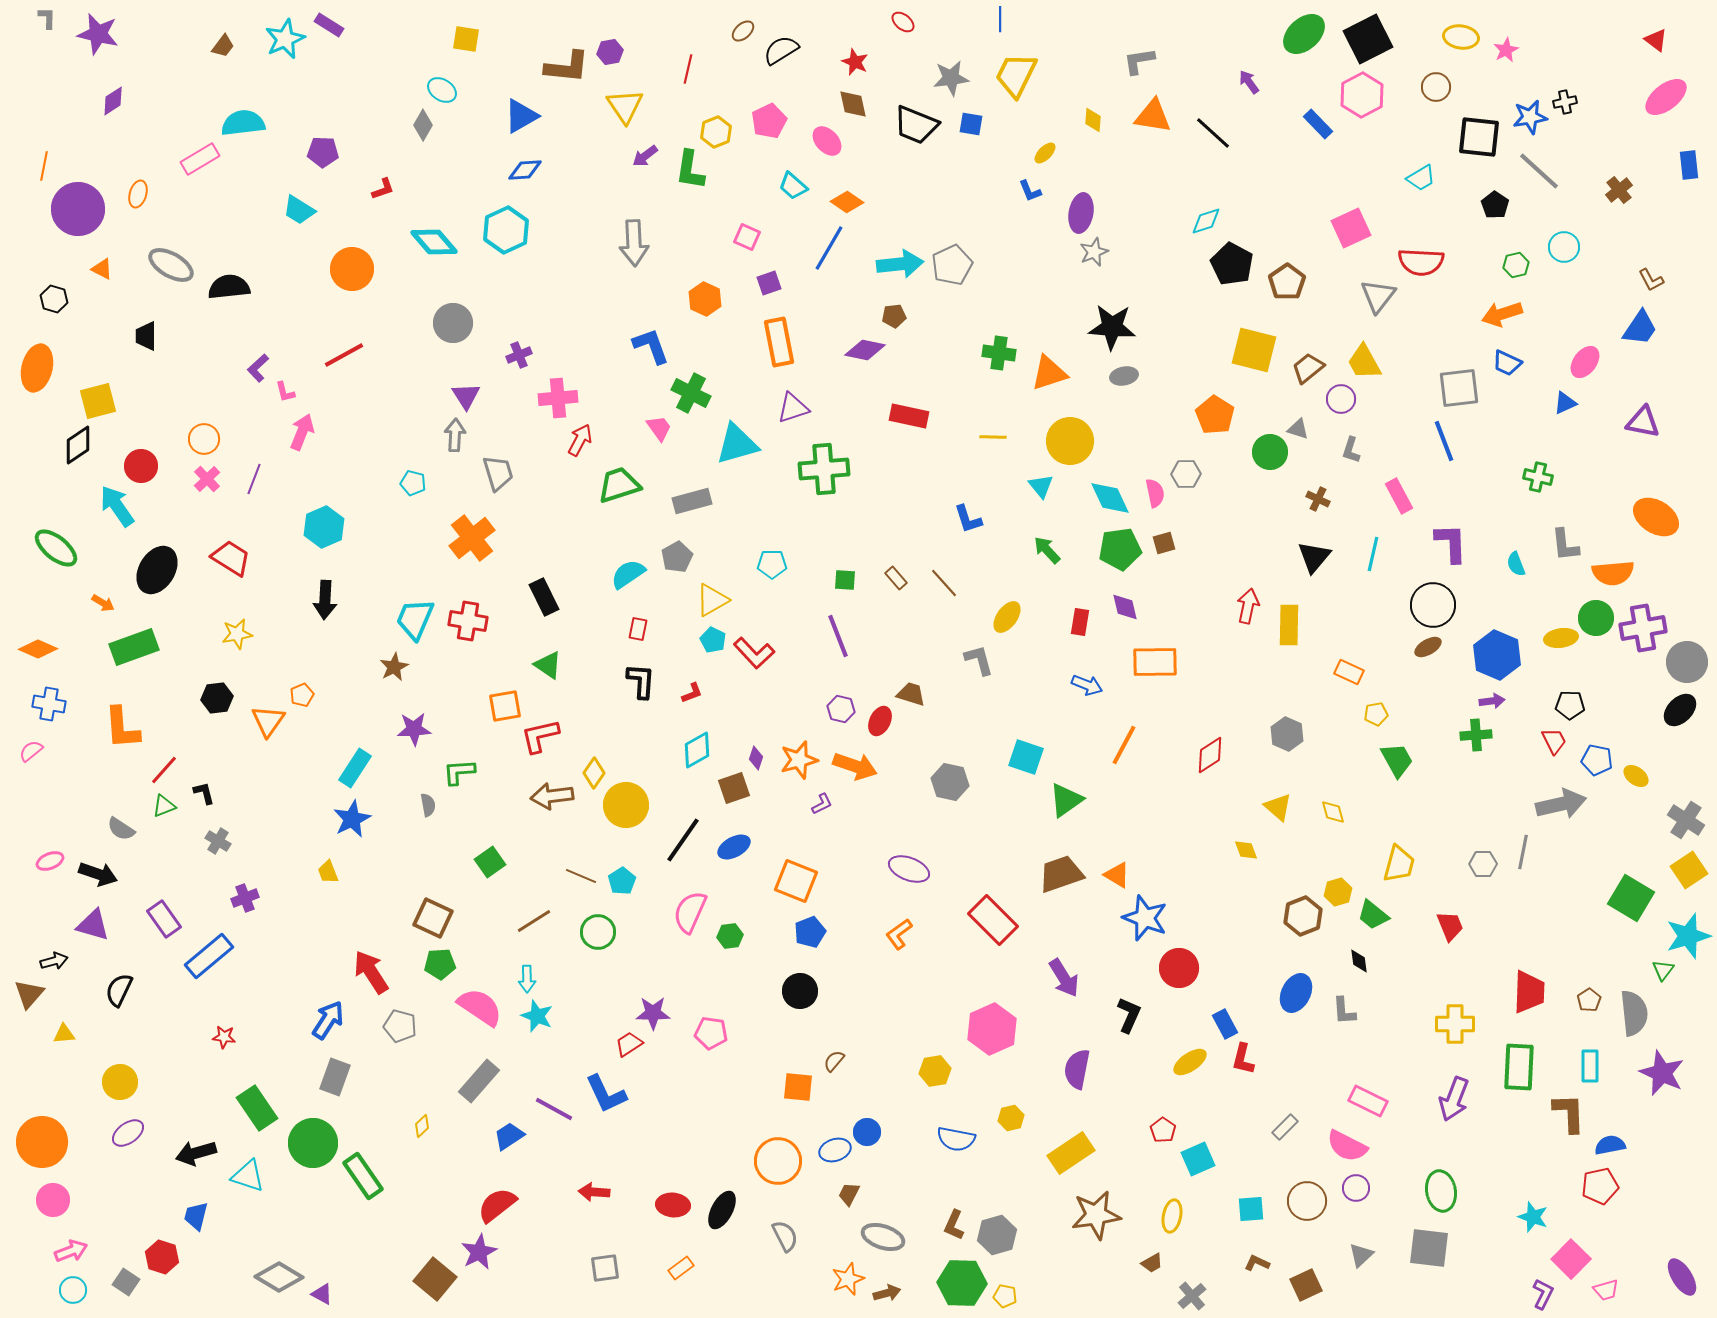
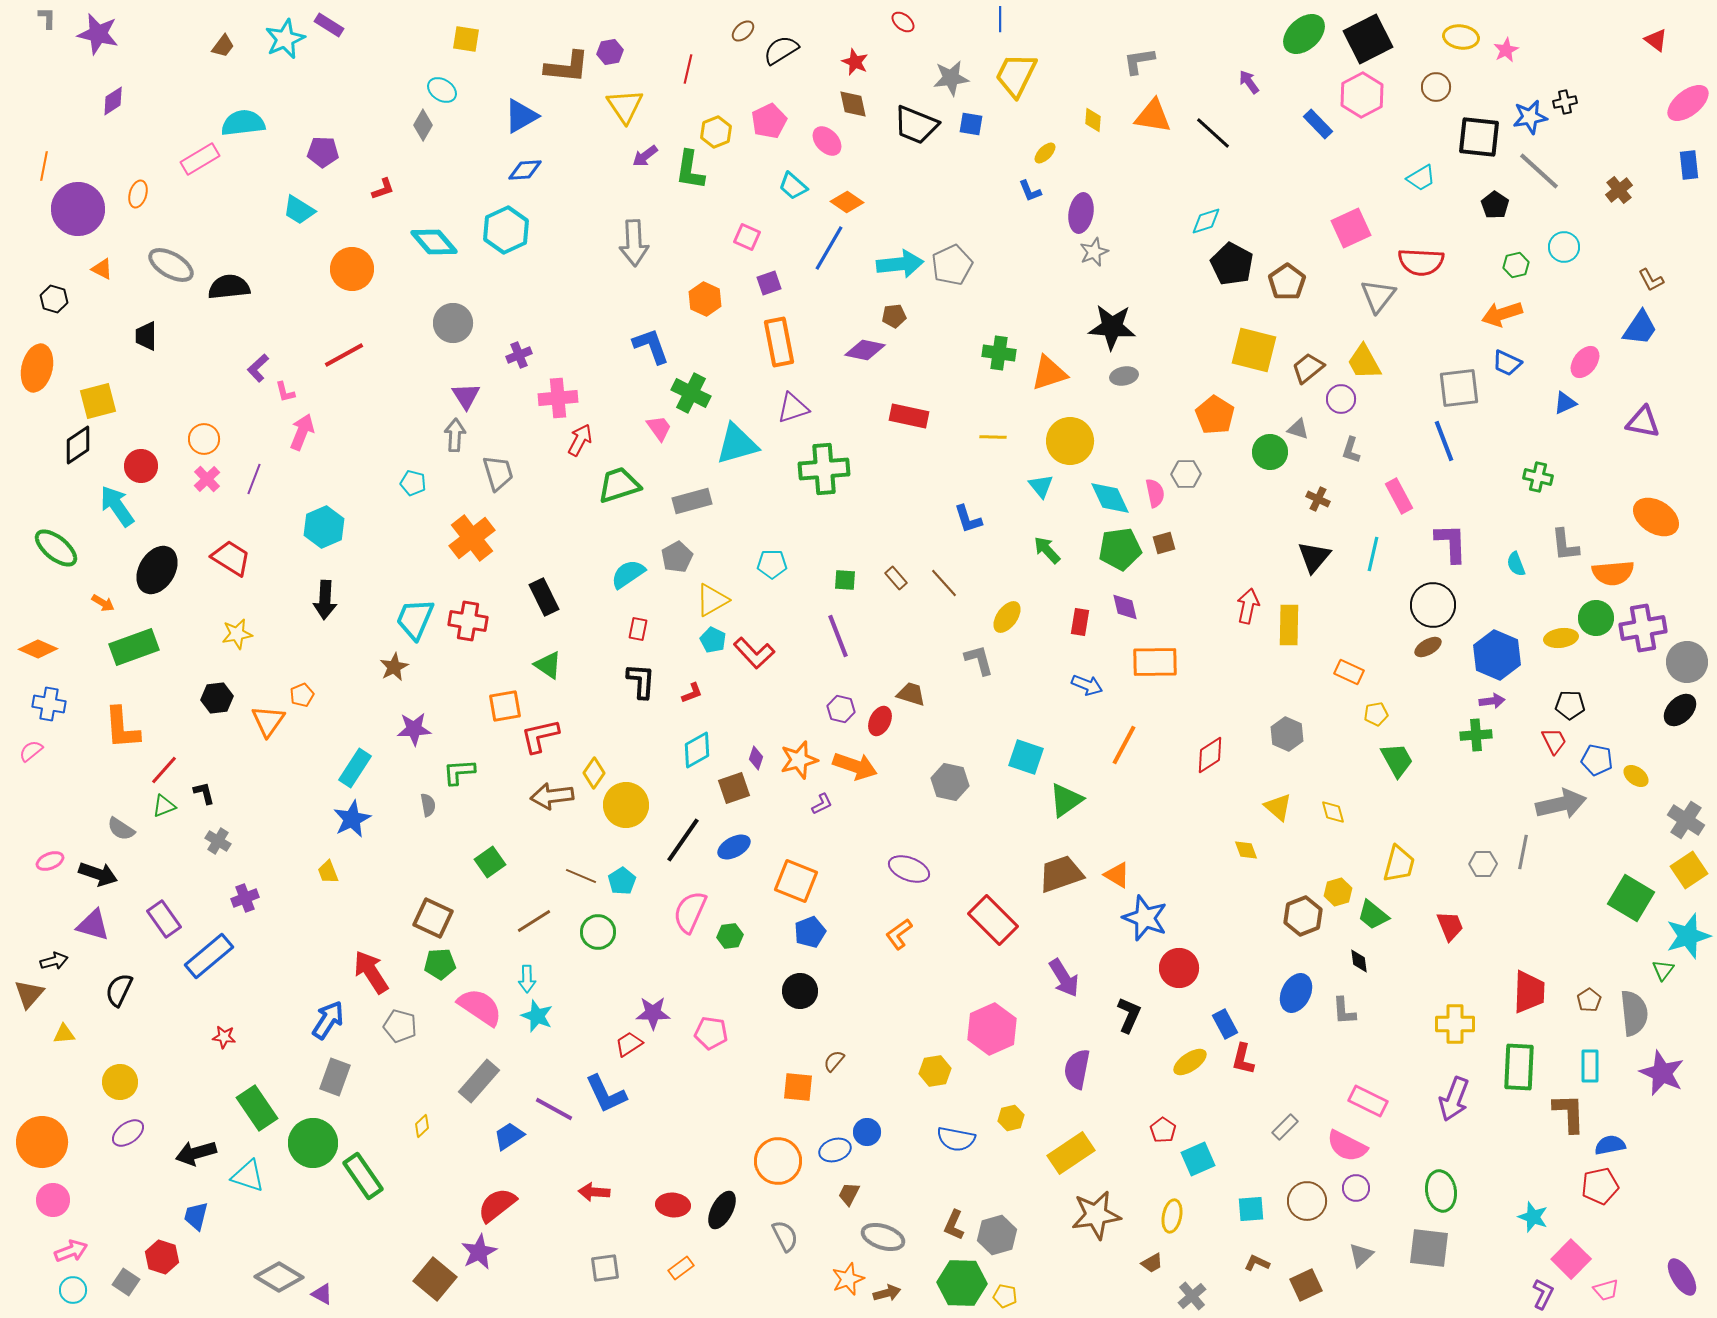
pink ellipse at (1666, 97): moved 22 px right, 6 px down
